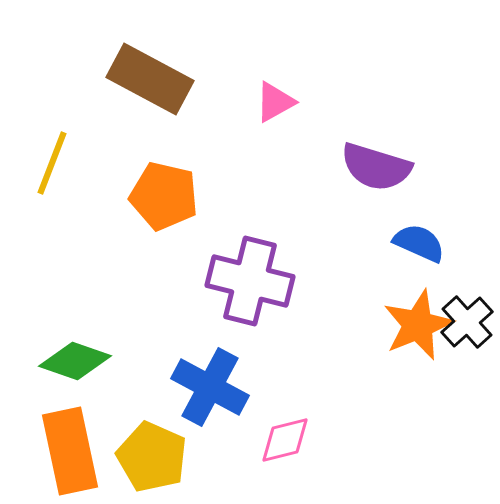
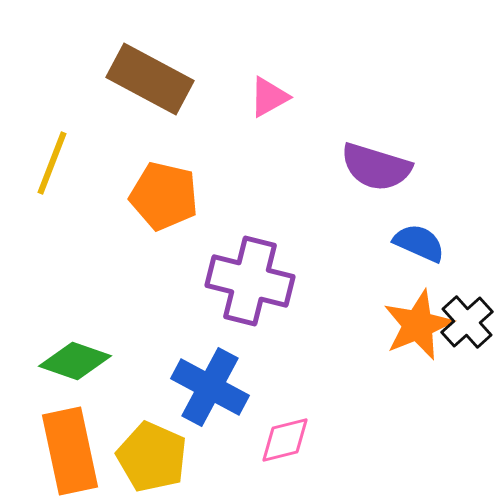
pink triangle: moved 6 px left, 5 px up
